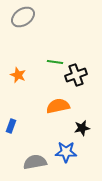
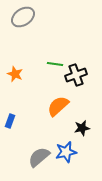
green line: moved 2 px down
orange star: moved 3 px left, 1 px up
orange semicircle: rotated 30 degrees counterclockwise
blue rectangle: moved 1 px left, 5 px up
blue star: rotated 15 degrees counterclockwise
gray semicircle: moved 4 px right, 5 px up; rotated 30 degrees counterclockwise
